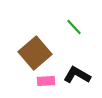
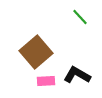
green line: moved 6 px right, 10 px up
brown square: moved 1 px right, 1 px up
